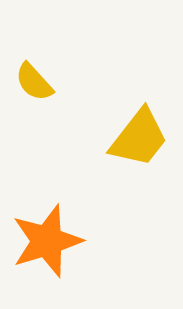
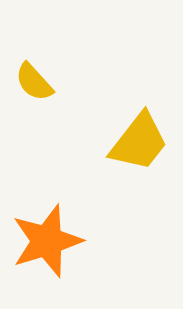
yellow trapezoid: moved 4 px down
